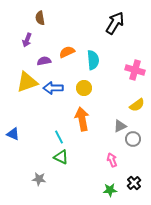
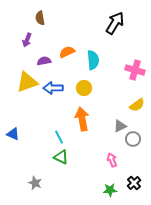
gray star: moved 4 px left, 4 px down; rotated 16 degrees clockwise
